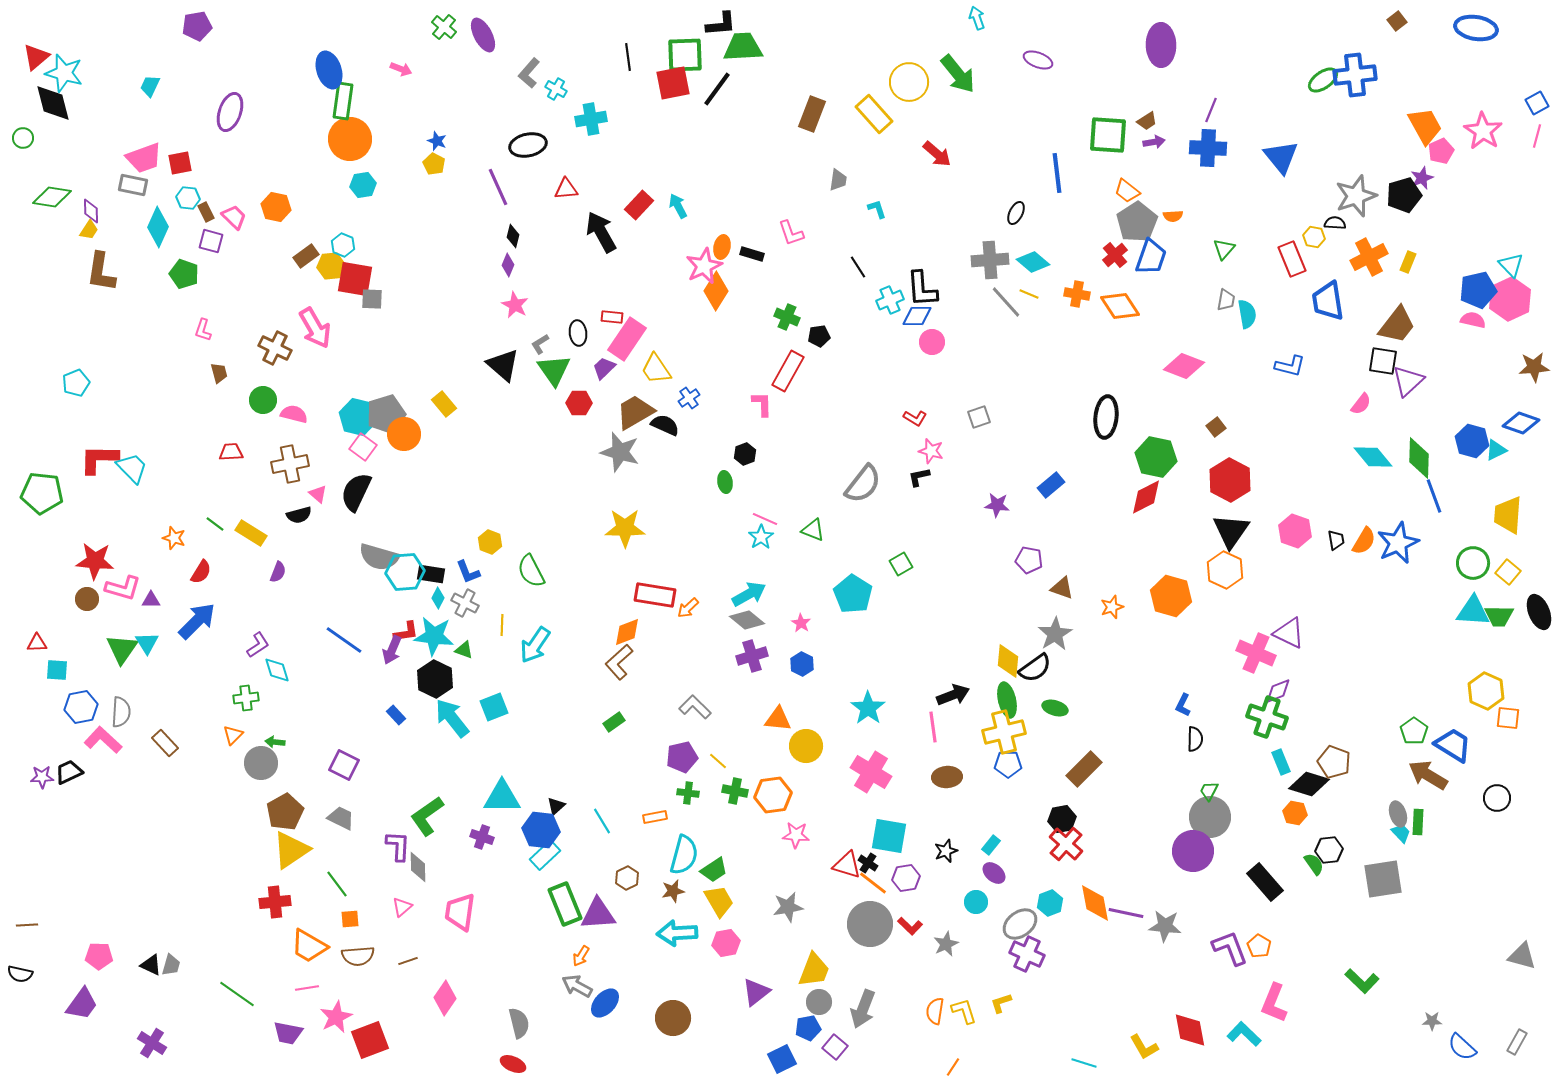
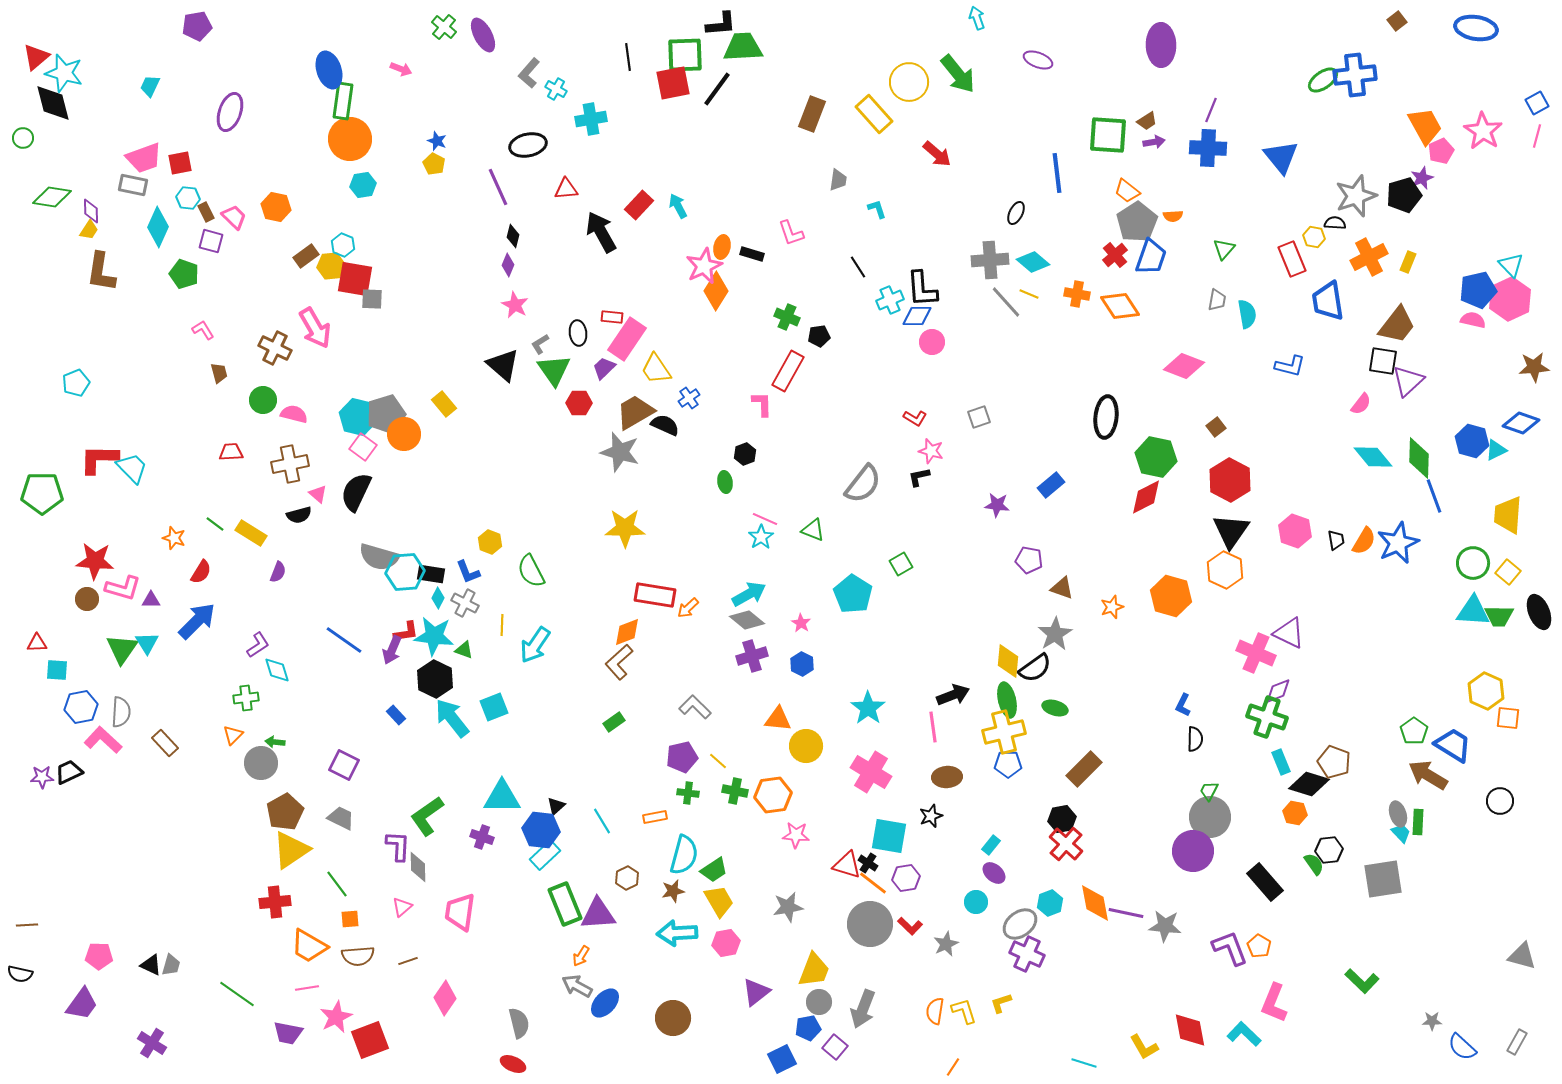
gray trapezoid at (1226, 300): moved 9 px left
pink L-shape at (203, 330): rotated 130 degrees clockwise
green pentagon at (42, 493): rotated 6 degrees counterclockwise
black circle at (1497, 798): moved 3 px right, 3 px down
black star at (946, 851): moved 15 px left, 35 px up
